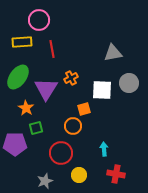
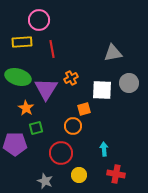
green ellipse: rotated 70 degrees clockwise
gray star: rotated 28 degrees counterclockwise
